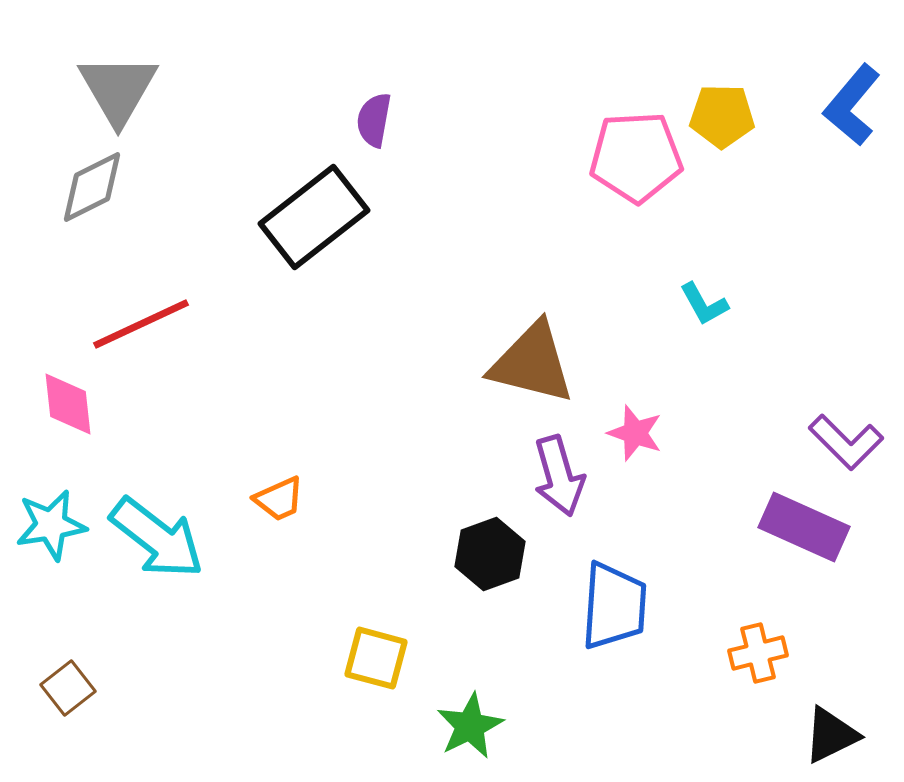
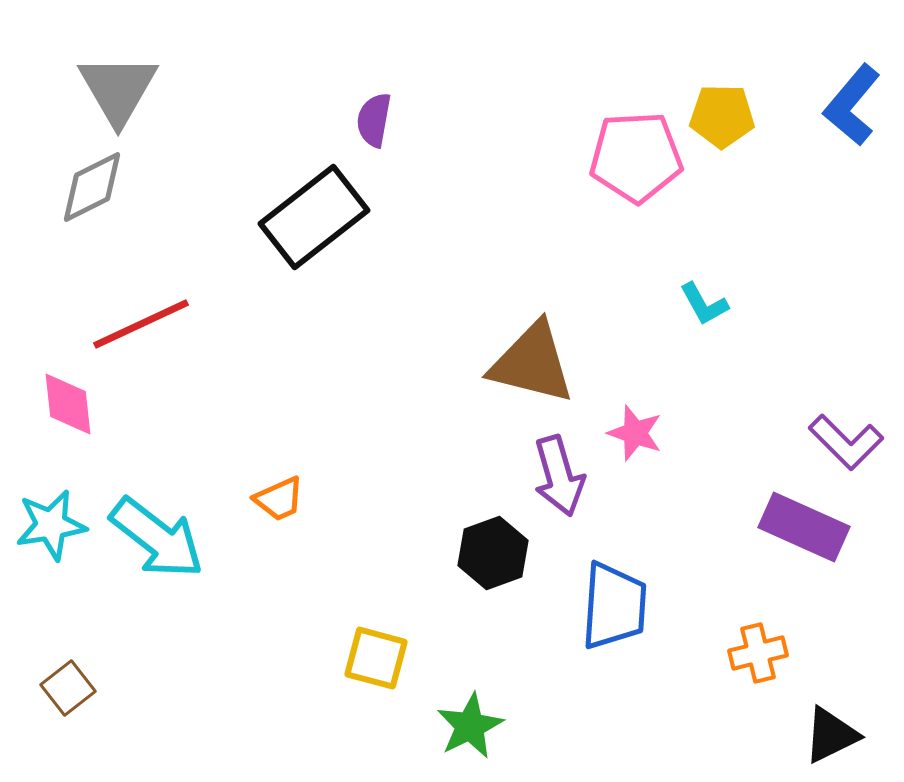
black hexagon: moved 3 px right, 1 px up
